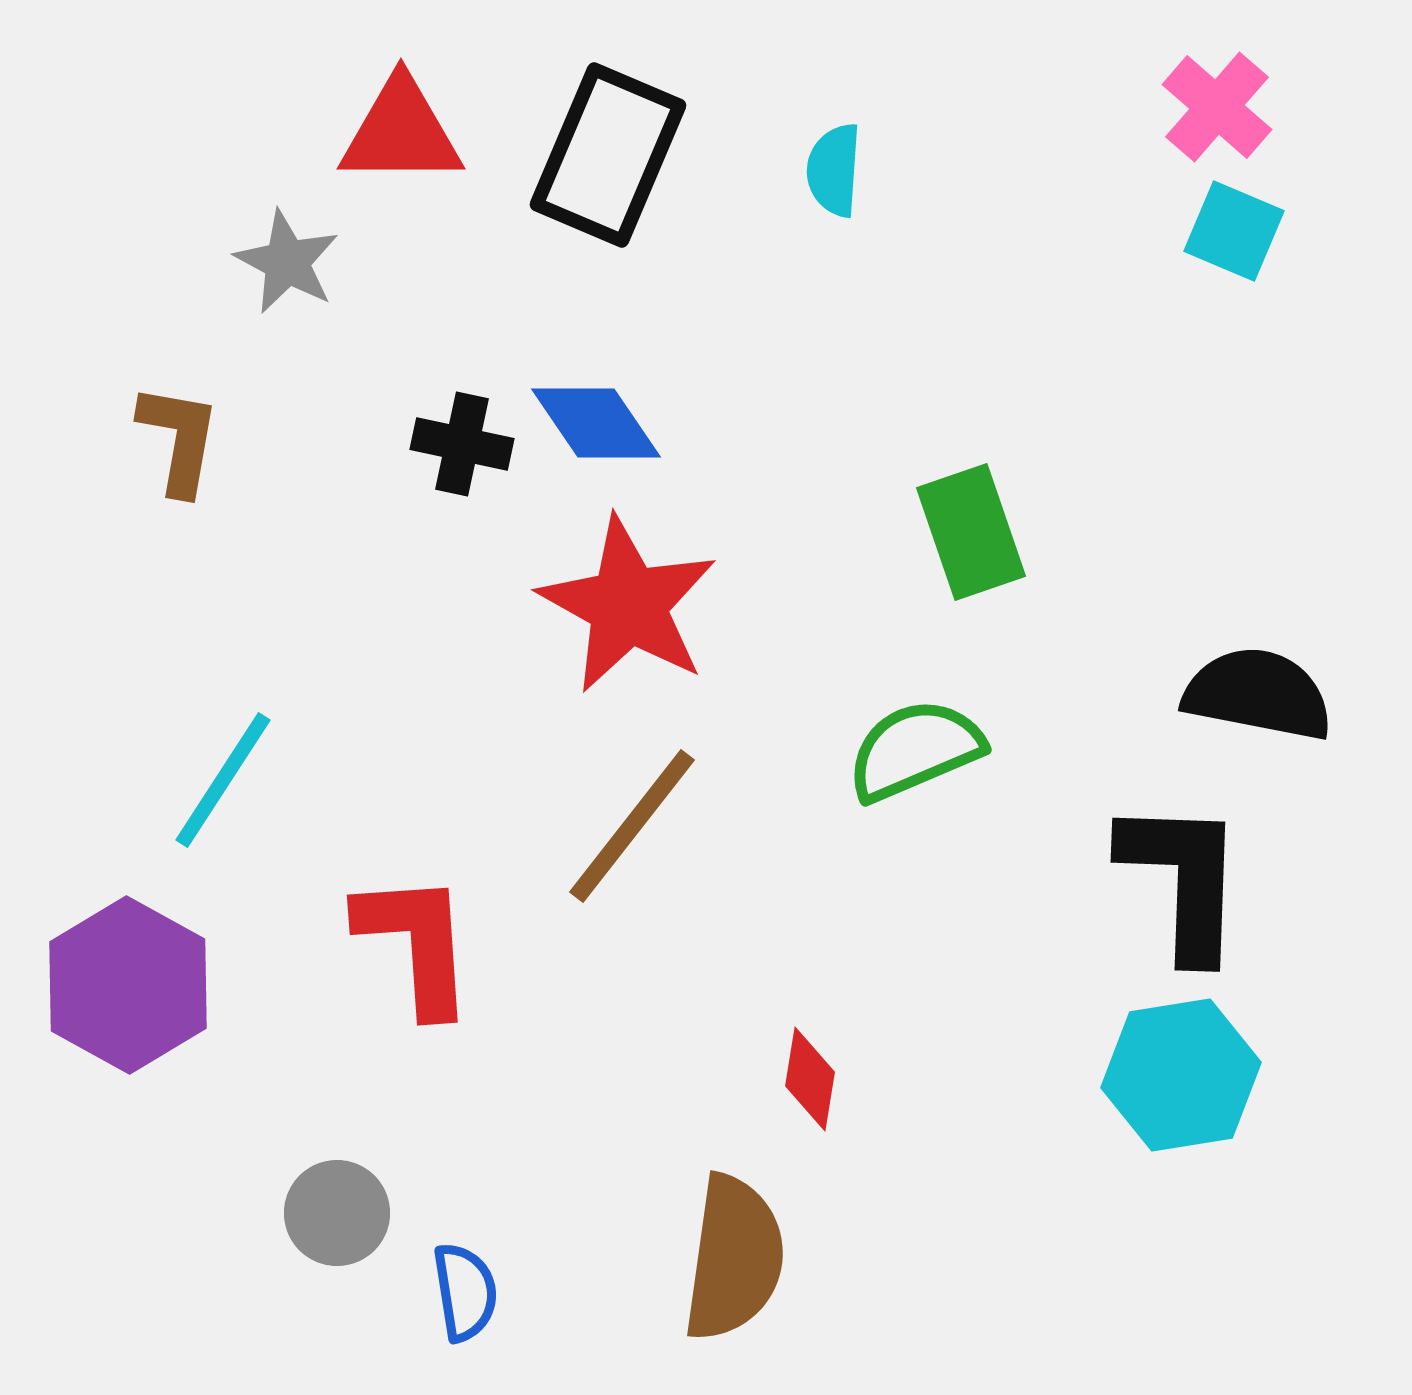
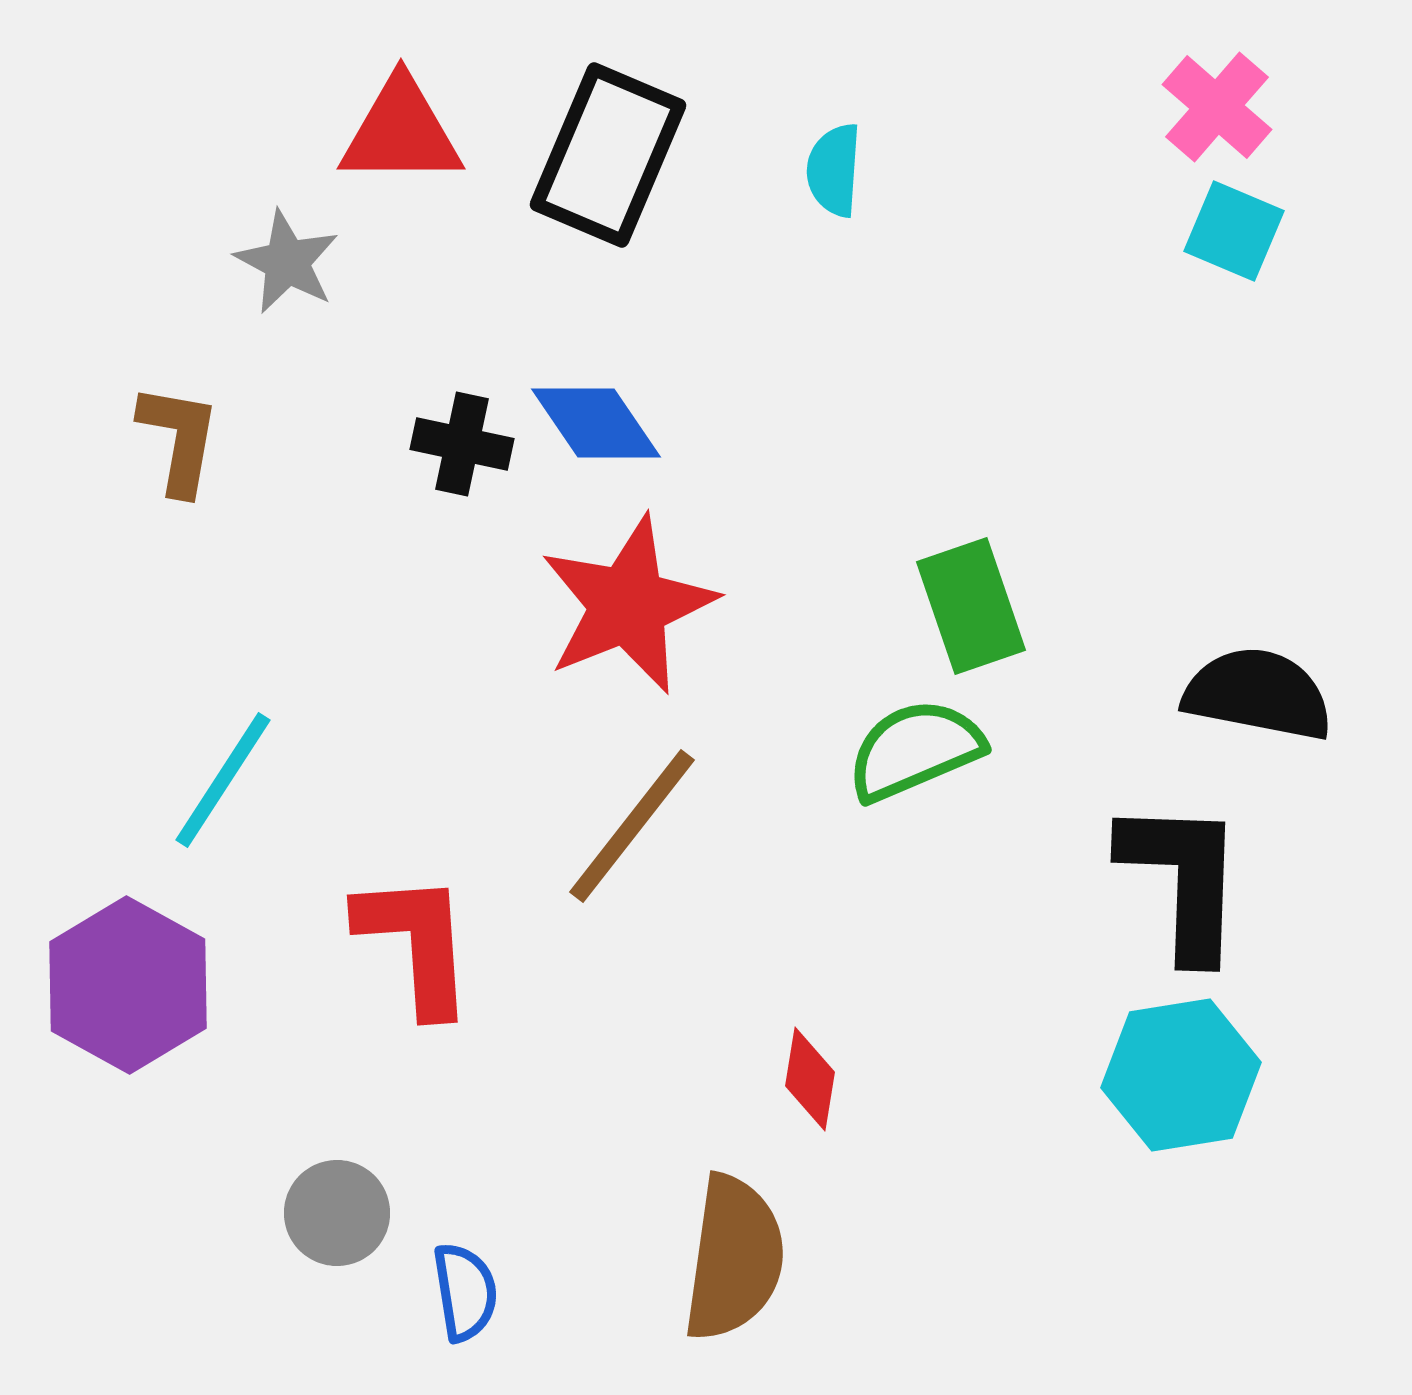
green rectangle: moved 74 px down
red star: rotated 21 degrees clockwise
